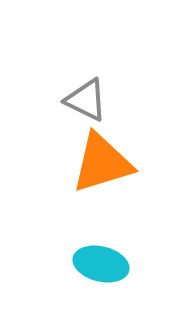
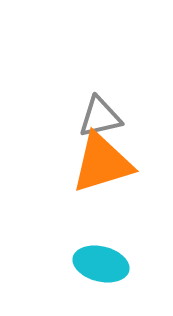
gray triangle: moved 14 px right, 17 px down; rotated 39 degrees counterclockwise
